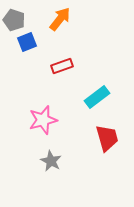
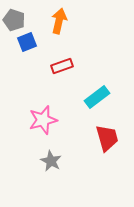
orange arrow: moved 1 px left, 2 px down; rotated 25 degrees counterclockwise
